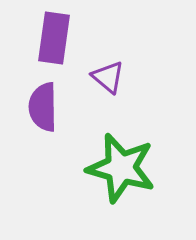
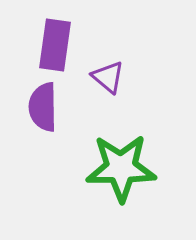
purple rectangle: moved 1 px right, 7 px down
green star: rotated 16 degrees counterclockwise
